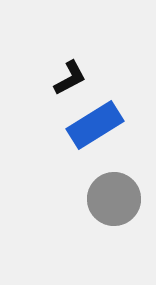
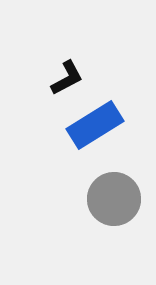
black L-shape: moved 3 px left
